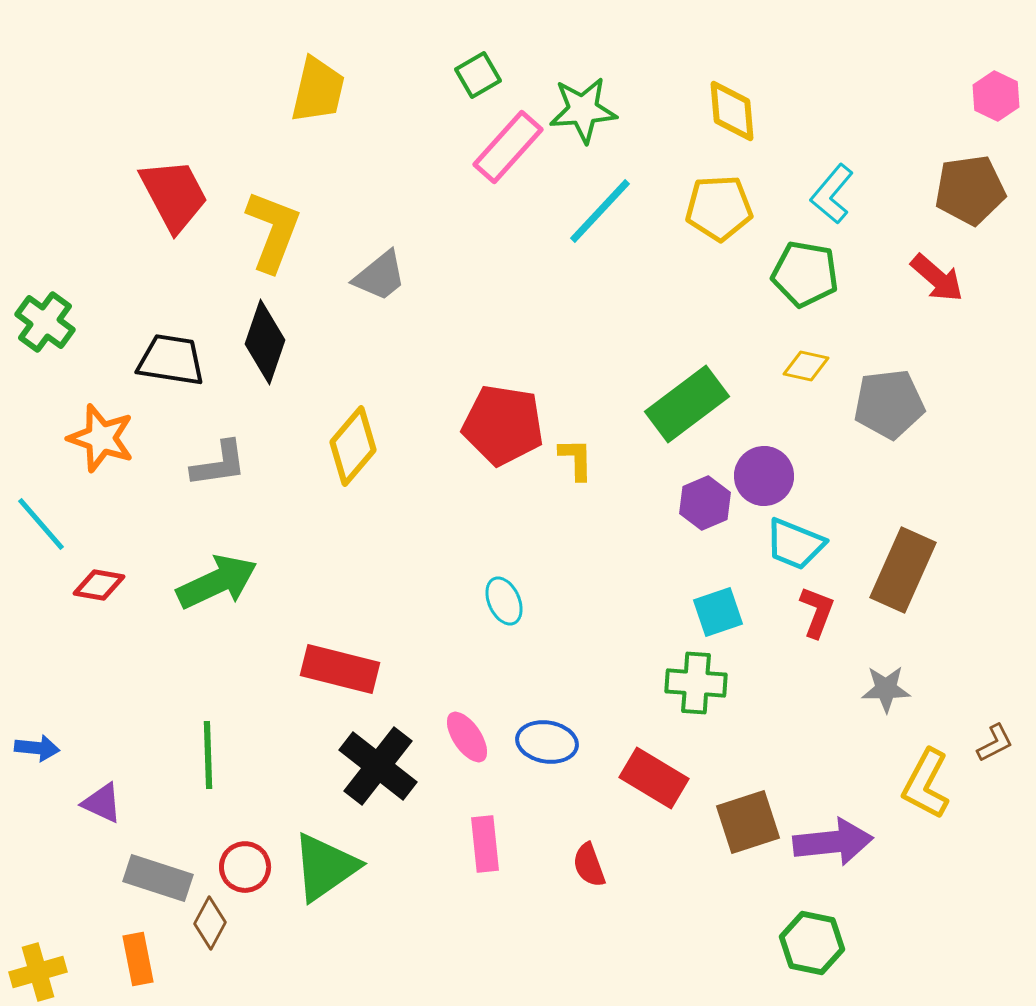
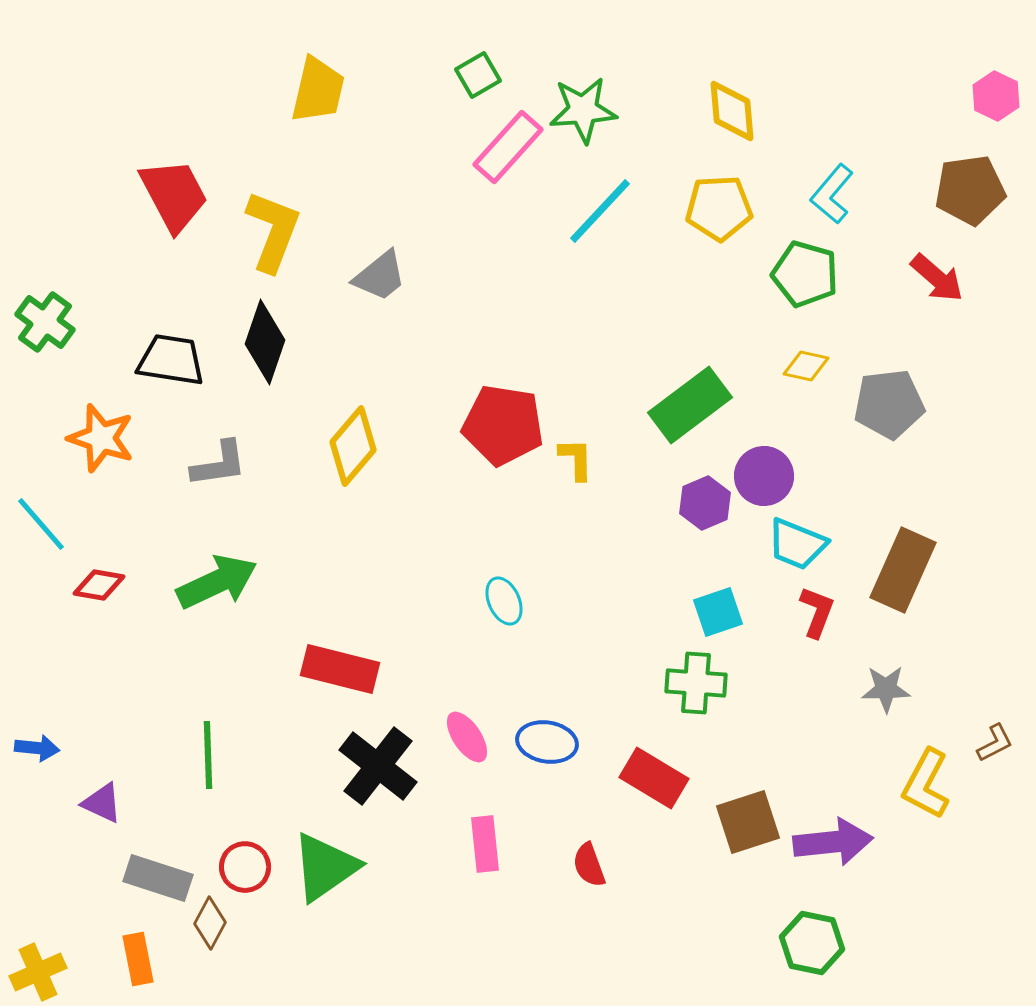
green pentagon at (805, 274): rotated 6 degrees clockwise
green rectangle at (687, 404): moved 3 px right, 1 px down
cyan trapezoid at (795, 544): moved 2 px right
yellow cross at (38, 972): rotated 8 degrees counterclockwise
